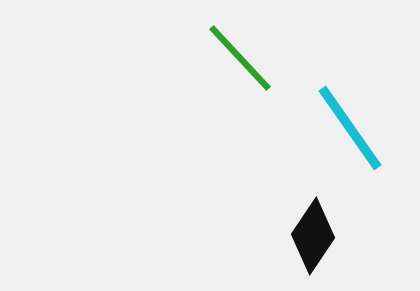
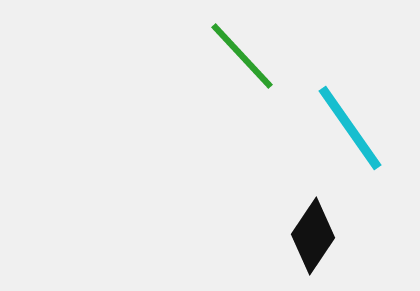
green line: moved 2 px right, 2 px up
